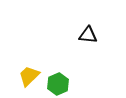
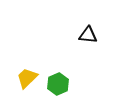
yellow trapezoid: moved 2 px left, 2 px down
